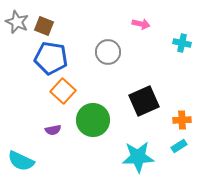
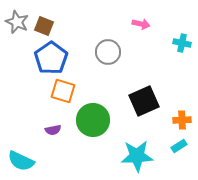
blue pentagon: rotated 28 degrees clockwise
orange square: rotated 25 degrees counterclockwise
cyan star: moved 1 px left, 1 px up
